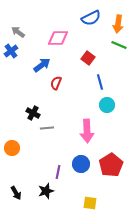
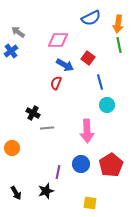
pink diamond: moved 2 px down
green line: rotated 56 degrees clockwise
blue arrow: moved 23 px right; rotated 66 degrees clockwise
